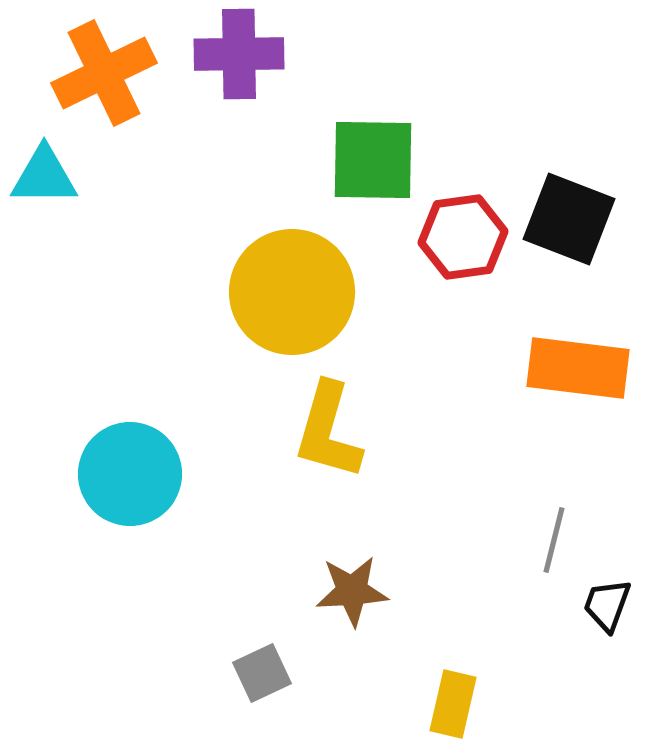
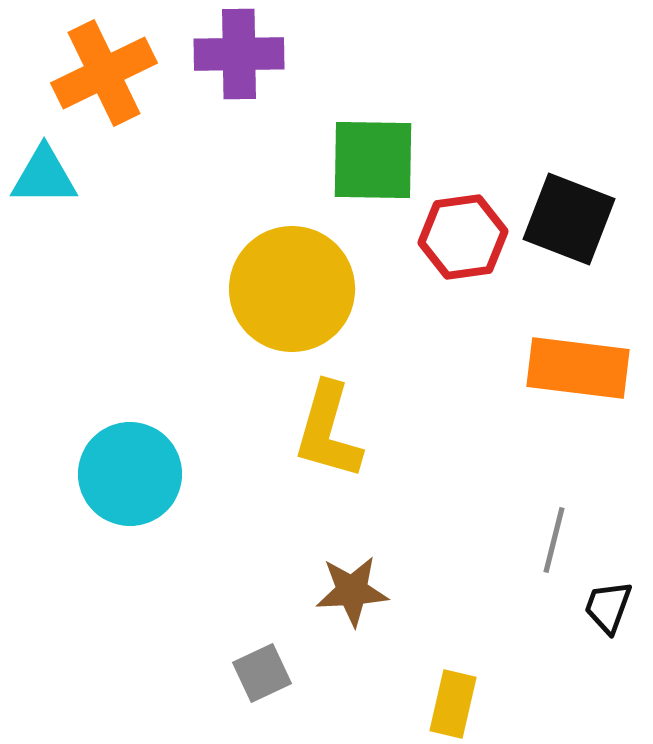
yellow circle: moved 3 px up
black trapezoid: moved 1 px right, 2 px down
